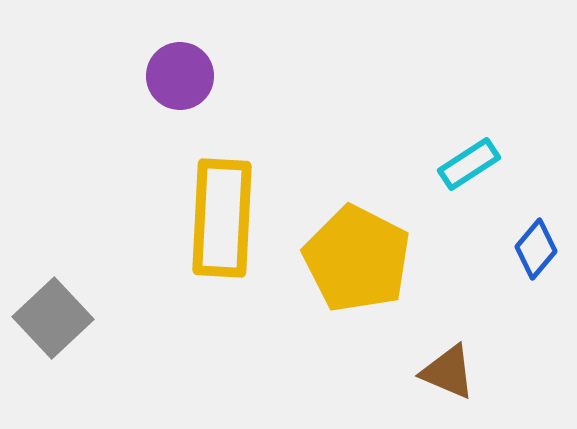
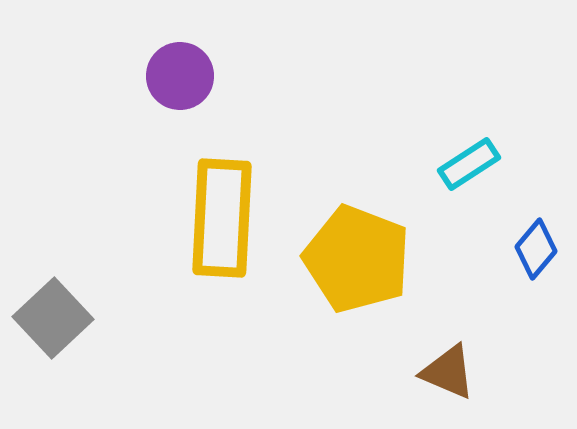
yellow pentagon: rotated 6 degrees counterclockwise
